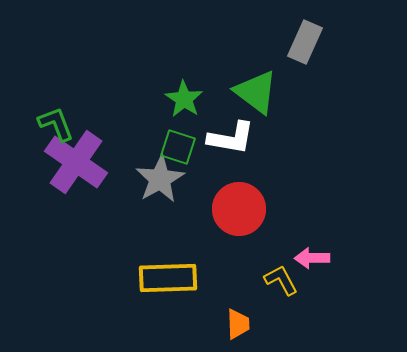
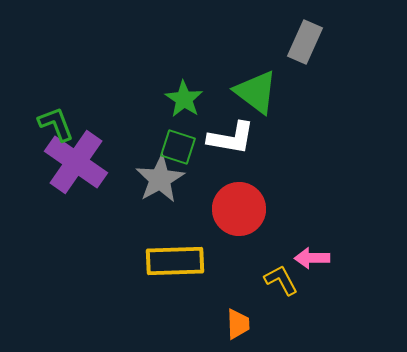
yellow rectangle: moved 7 px right, 17 px up
